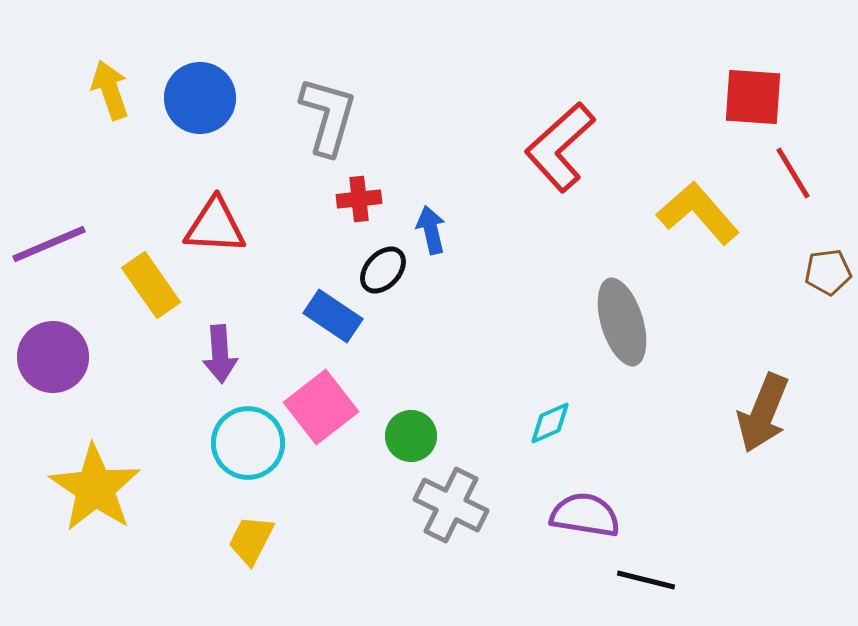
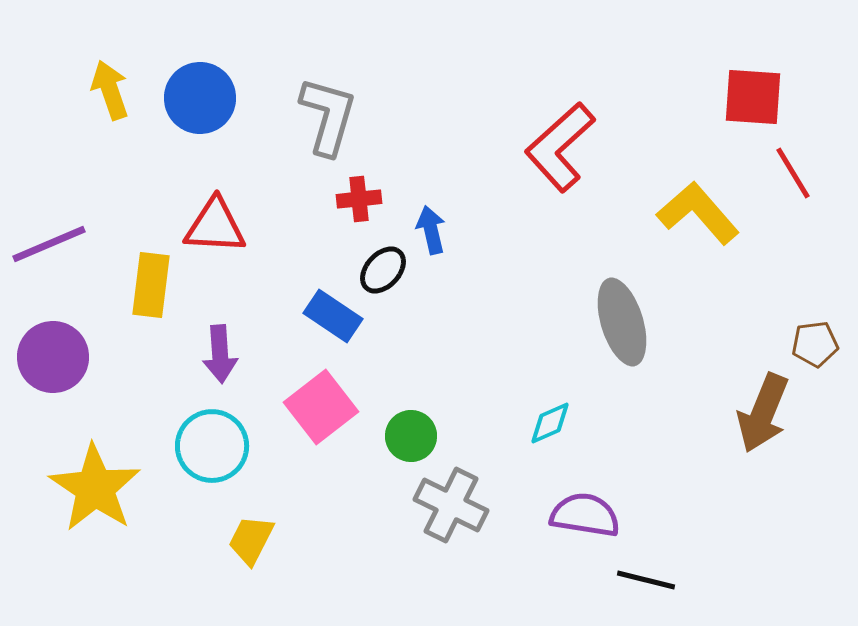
brown pentagon: moved 13 px left, 72 px down
yellow rectangle: rotated 42 degrees clockwise
cyan circle: moved 36 px left, 3 px down
